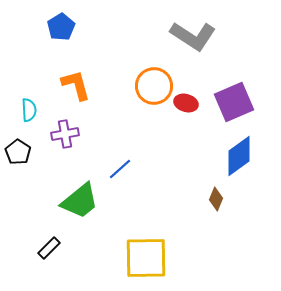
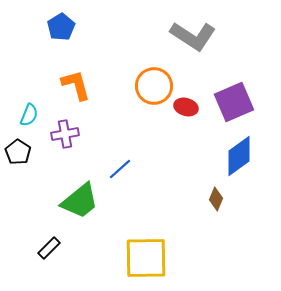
red ellipse: moved 4 px down
cyan semicircle: moved 5 px down; rotated 25 degrees clockwise
